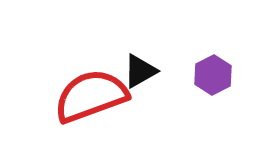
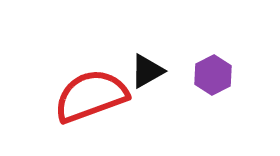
black triangle: moved 7 px right
